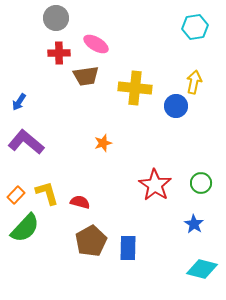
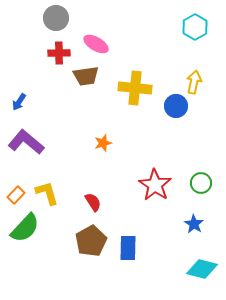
cyan hexagon: rotated 20 degrees counterclockwise
red semicircle: moved 13 px right; rotated 42 degrees clockwise
